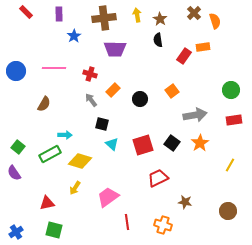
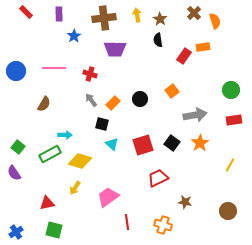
orange rectangle at (113, 90): moved 13 px down
